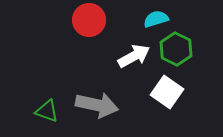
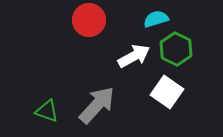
gray arrow: rotated 60 degrees counterclockwise
